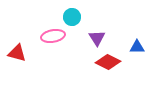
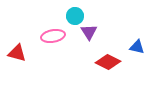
cyan circle: moved 3 px right, 1 px up
purple triangle: moved 8 px left, 6 px up
blue triangle: rotated 14 degrees clockwise
